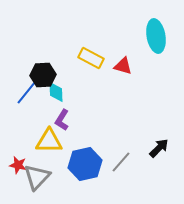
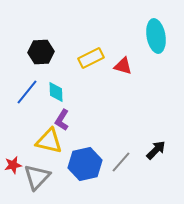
yellow rectangle: rotated 55 degrees counterclockwise
black hexagon: moved 2 px left, 23 px up
yellow triangle: rotated 12 degrees clockwise
black arrow: moved 3 px left, 2 px down
red star: moved 5 px left; rotated 24 degrees counterclockwise
